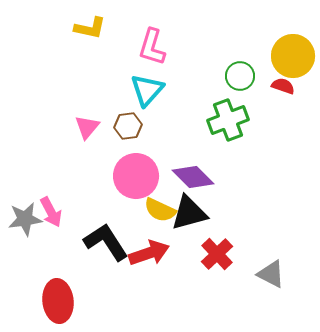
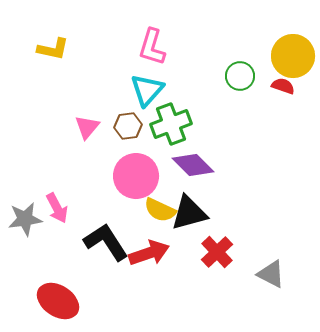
yellow L-shape: moved 37 px left, 21 px down
green cross: moved 57 px left, 4 px down
purple diamond: moved 12 px up
pink arrow: moved 6 px right, 4 px up
red cross: moved 2 px up
red ellipse: rotated 51 degrees counterclockwise
